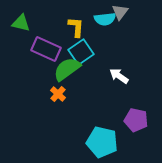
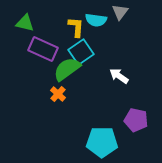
cyan semicircle: moved 9 px left, 1 px down; rotated 15 degrees clockwise
green triangle: moved 4 px right
purple rectangle: moved 3 px left
cyan pentagon: rotated 12 degrees counterclockwise
